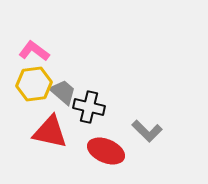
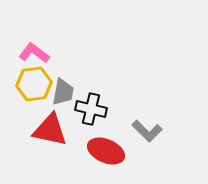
pink L-shape: moved 2 px down
gray trapezoid: rotated 60 degrees clockwise
black cross: moved 2 px right, 2 px down
red triangle: moved 2 px up
